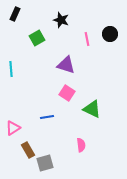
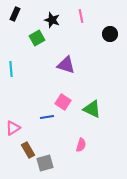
black star: moved 9 px left
pink line: moved 6 px left, 23 px up
pink square: moved 4 px left, 9 px down
pink semicircle: rotated 24 degrees clockwise
